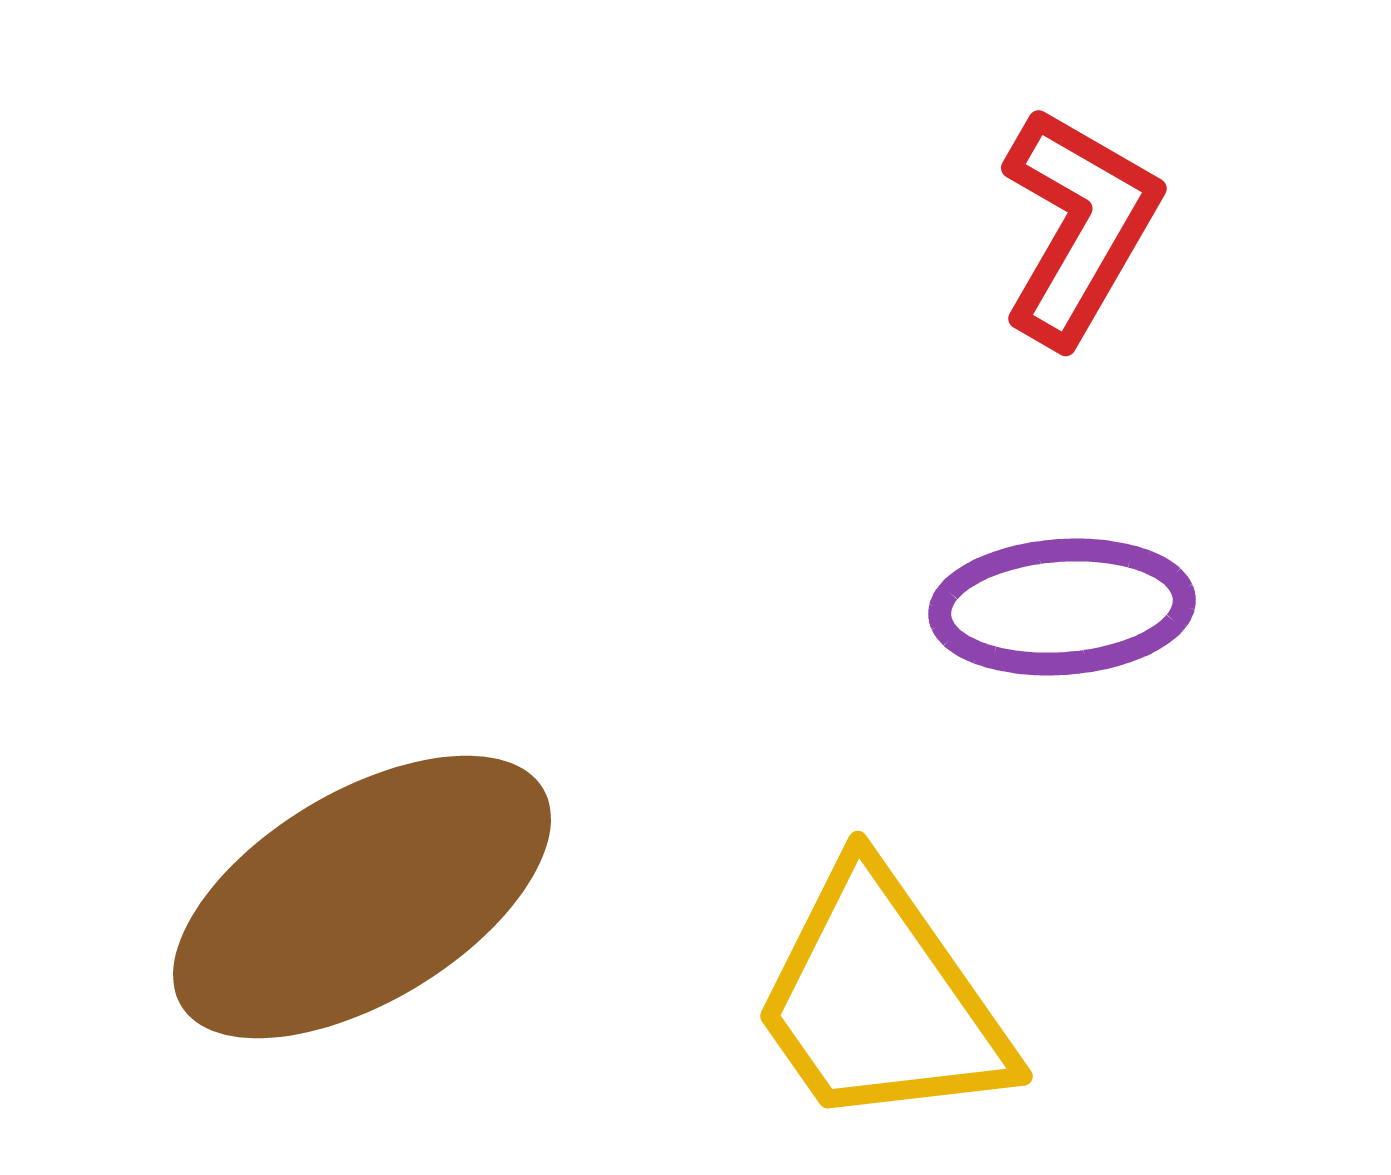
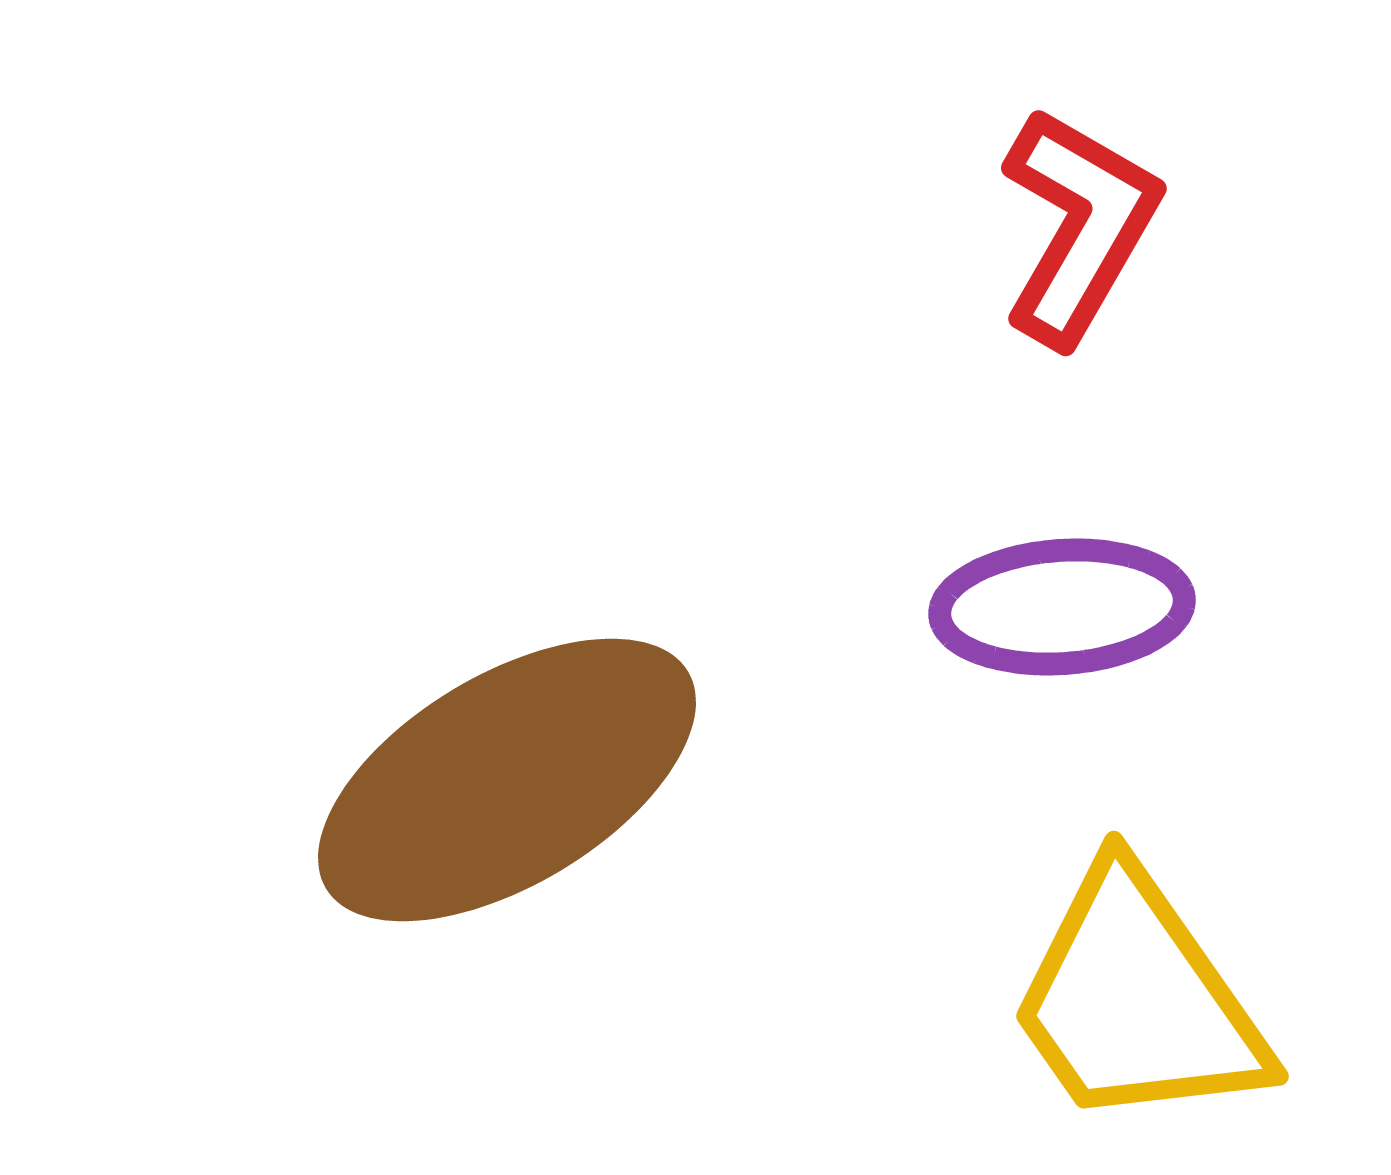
brown ellipse: moved 145 px right, 117 px up
yellow trapezoid: moved 256 px right
